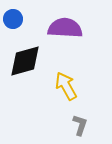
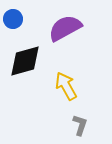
purple semicircle: rotated 32 degrees counterclockwise
